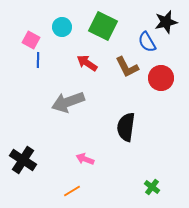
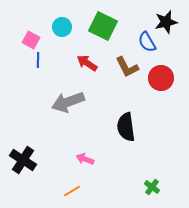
black semicircle: rotated 16 degrees counterclockwise
